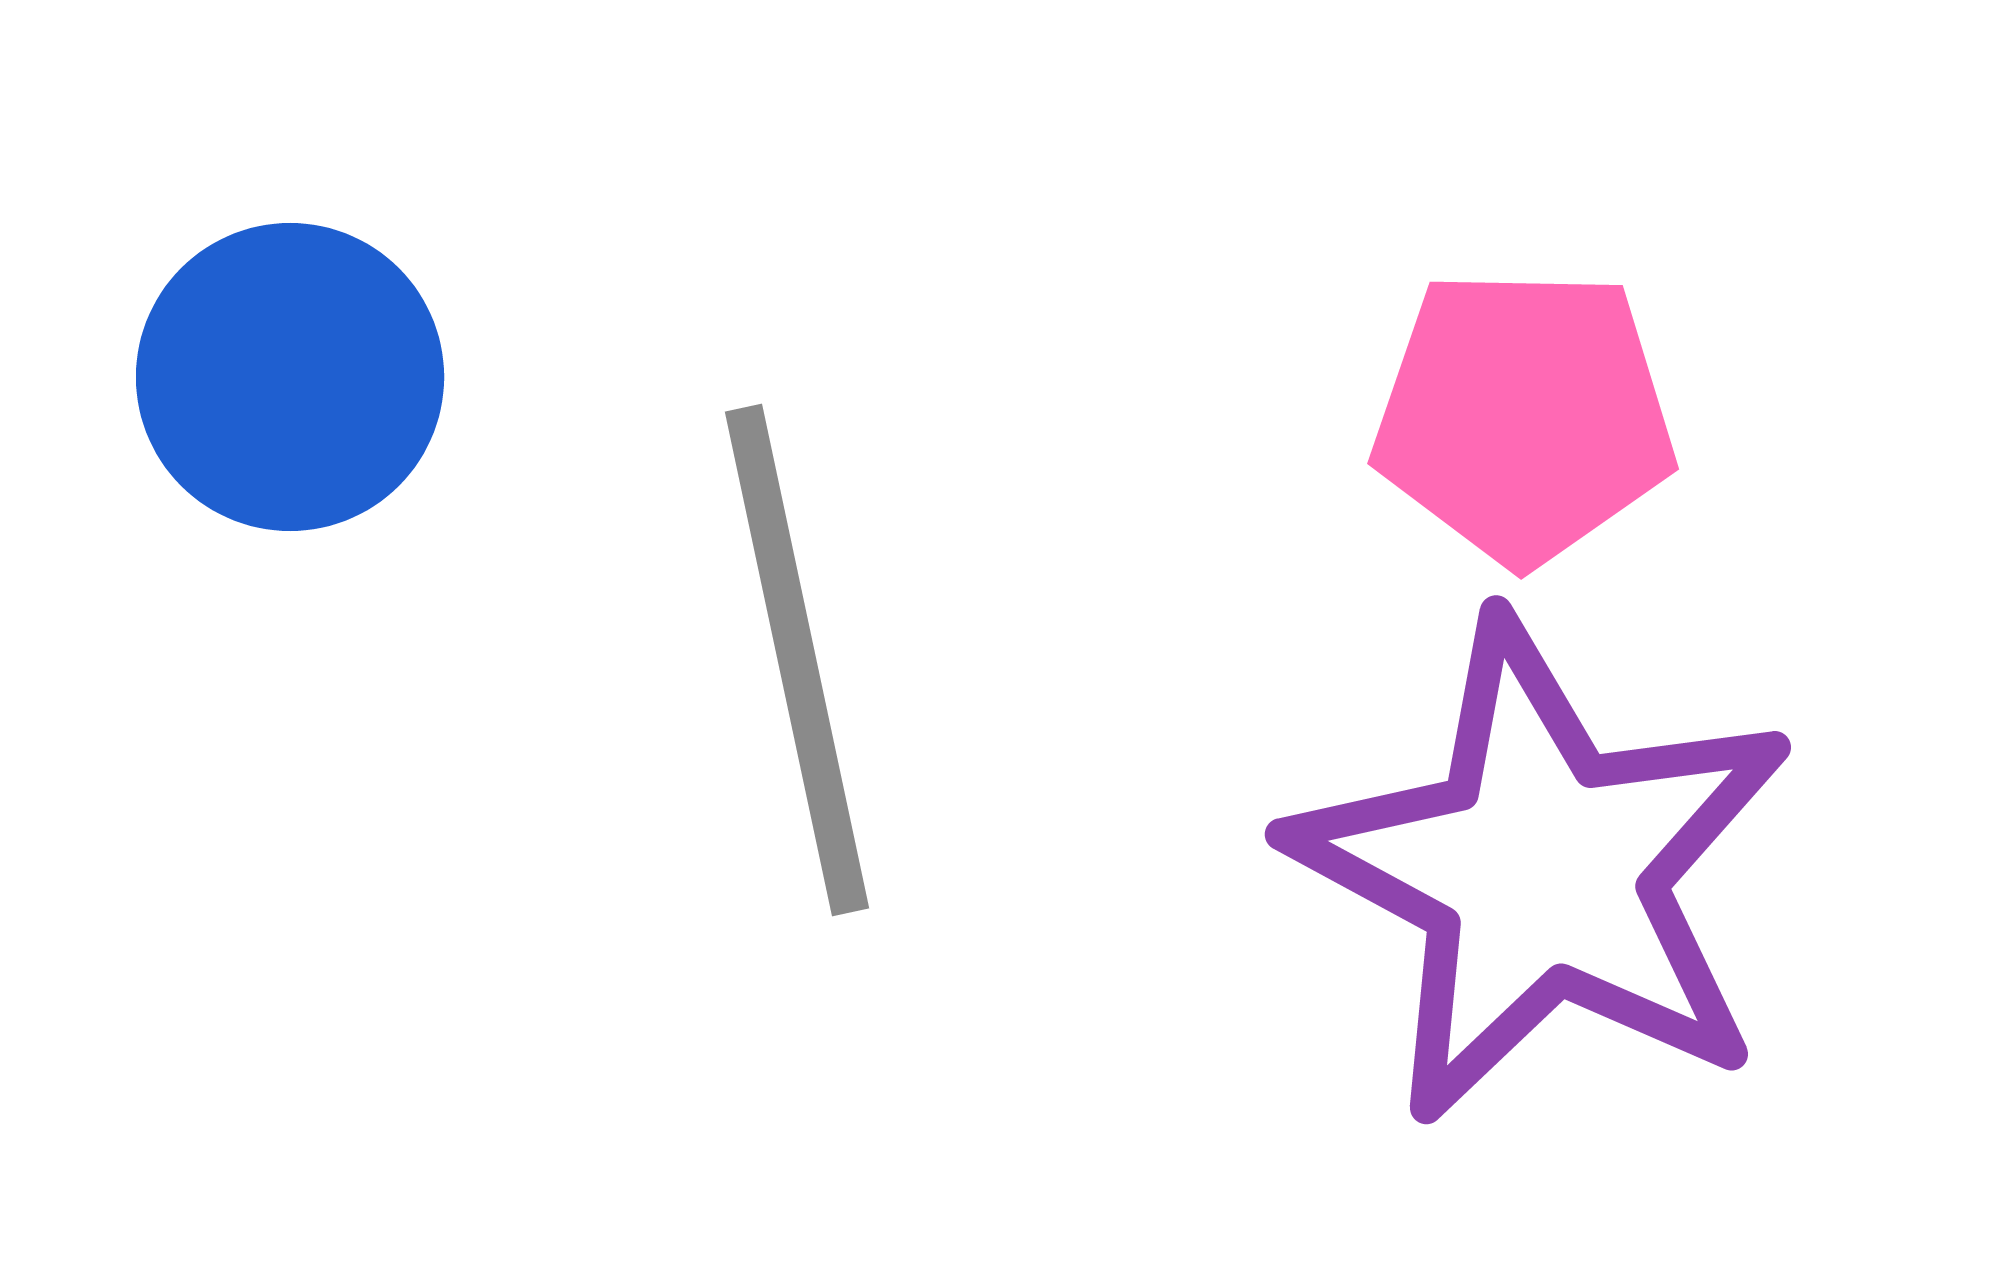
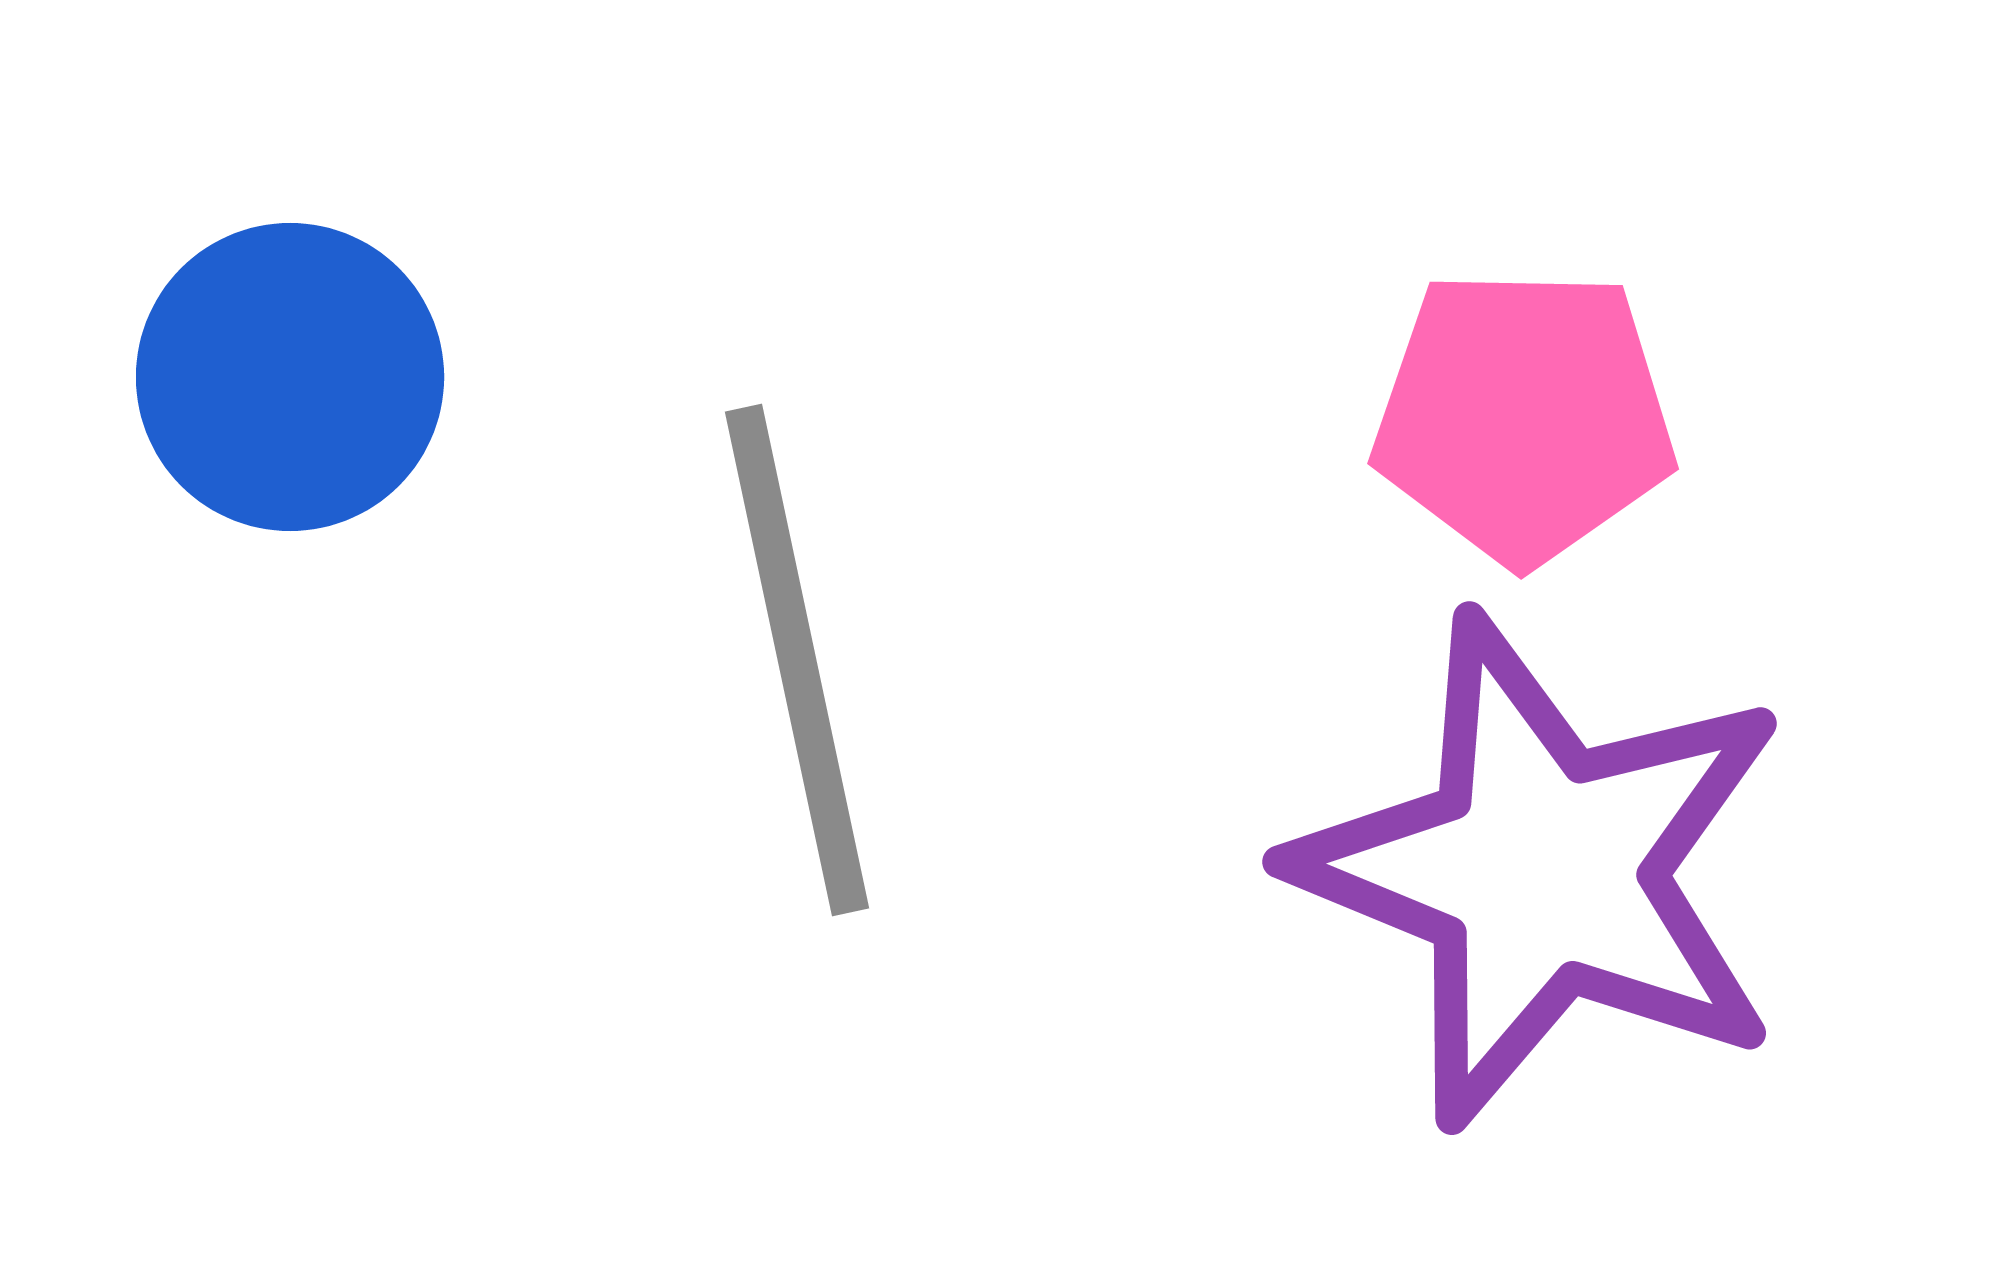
purple star: rotated 6 degrees counterclockwise
